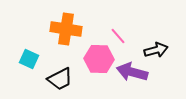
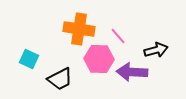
orange cross: moved 13 px right
purple arrow: rotated 12 degrees counterclockwise
